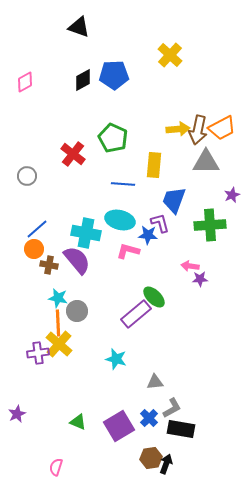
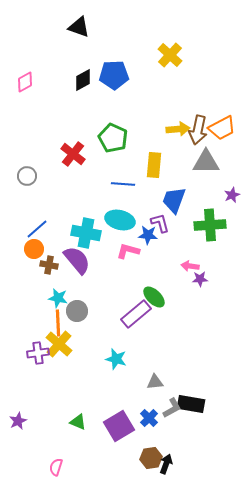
purple star at (17, 414): moved 1 px right, 7 px down
black rectangle at (181, 429): moved 10 px right, 25 px up
